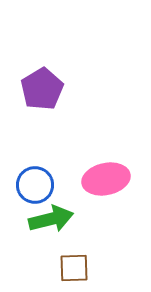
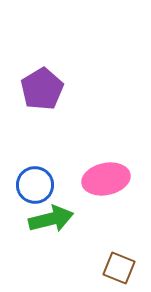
brown square: moved 45 px right; rotated 24 degrees clockwise
